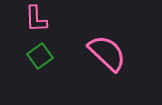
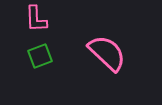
green square: rotated 15 degrees clockwise
